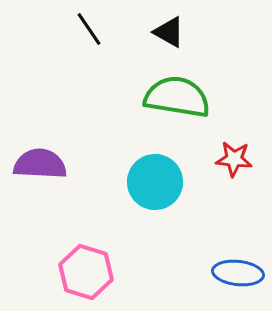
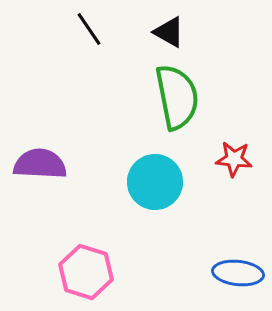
green semicircle: rotated 70 degrees clockwise
